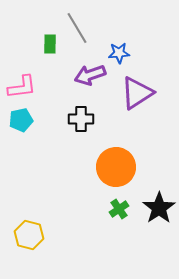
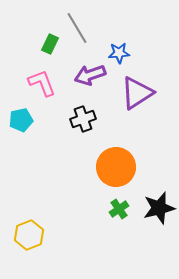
green rectangle: rotated 24 degrees clockwise
pink L-shape: moved 20 px right, 4 px up; rotated 104 degrees counterclockwise
black cross: moved 2 px right; rotated 20 degrees counterclockwise
black star: rotated 20 degrees clockwise
yellow hexagon: rotated 24 degrees clockwise
